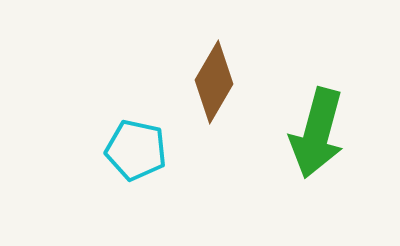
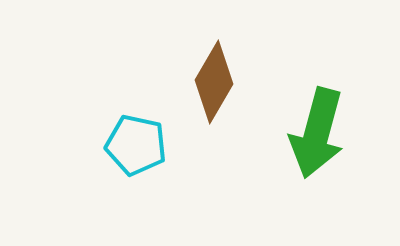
cyan pentagon: moved 5 px up
